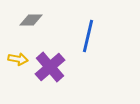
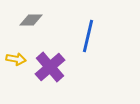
yellow arrow: moved 2 px left
